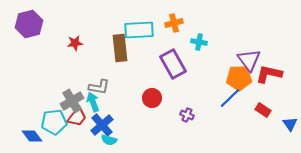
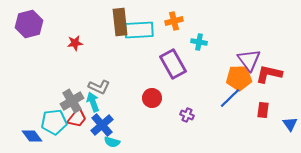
orange cross: moved 2 px up
brown rectangle: moved 26 px up
gray L-shape: rotated 15 degrees clockwise
red rectangle: rotated 63 degrees clockwise
red trapezoid: moved 1 px down
cyan semicircle: moved 3 px right, 2 px down
